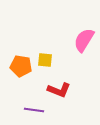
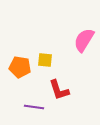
orange pentagon: moved 1 px left, 1 px down
red L-shape: rotated 50 degrees clockwise
purple line: moved 3 px up
